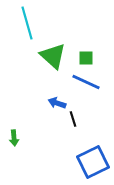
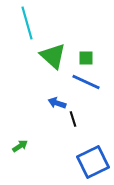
green arrow: moved 6 px right, 8 px down; rotated 119 degrees counterclockwise
